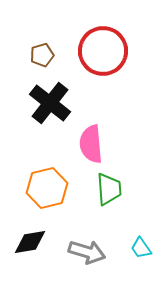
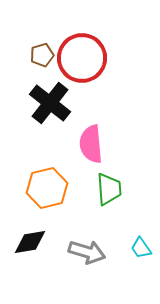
red circle: moved 21 px left, 7 px down
